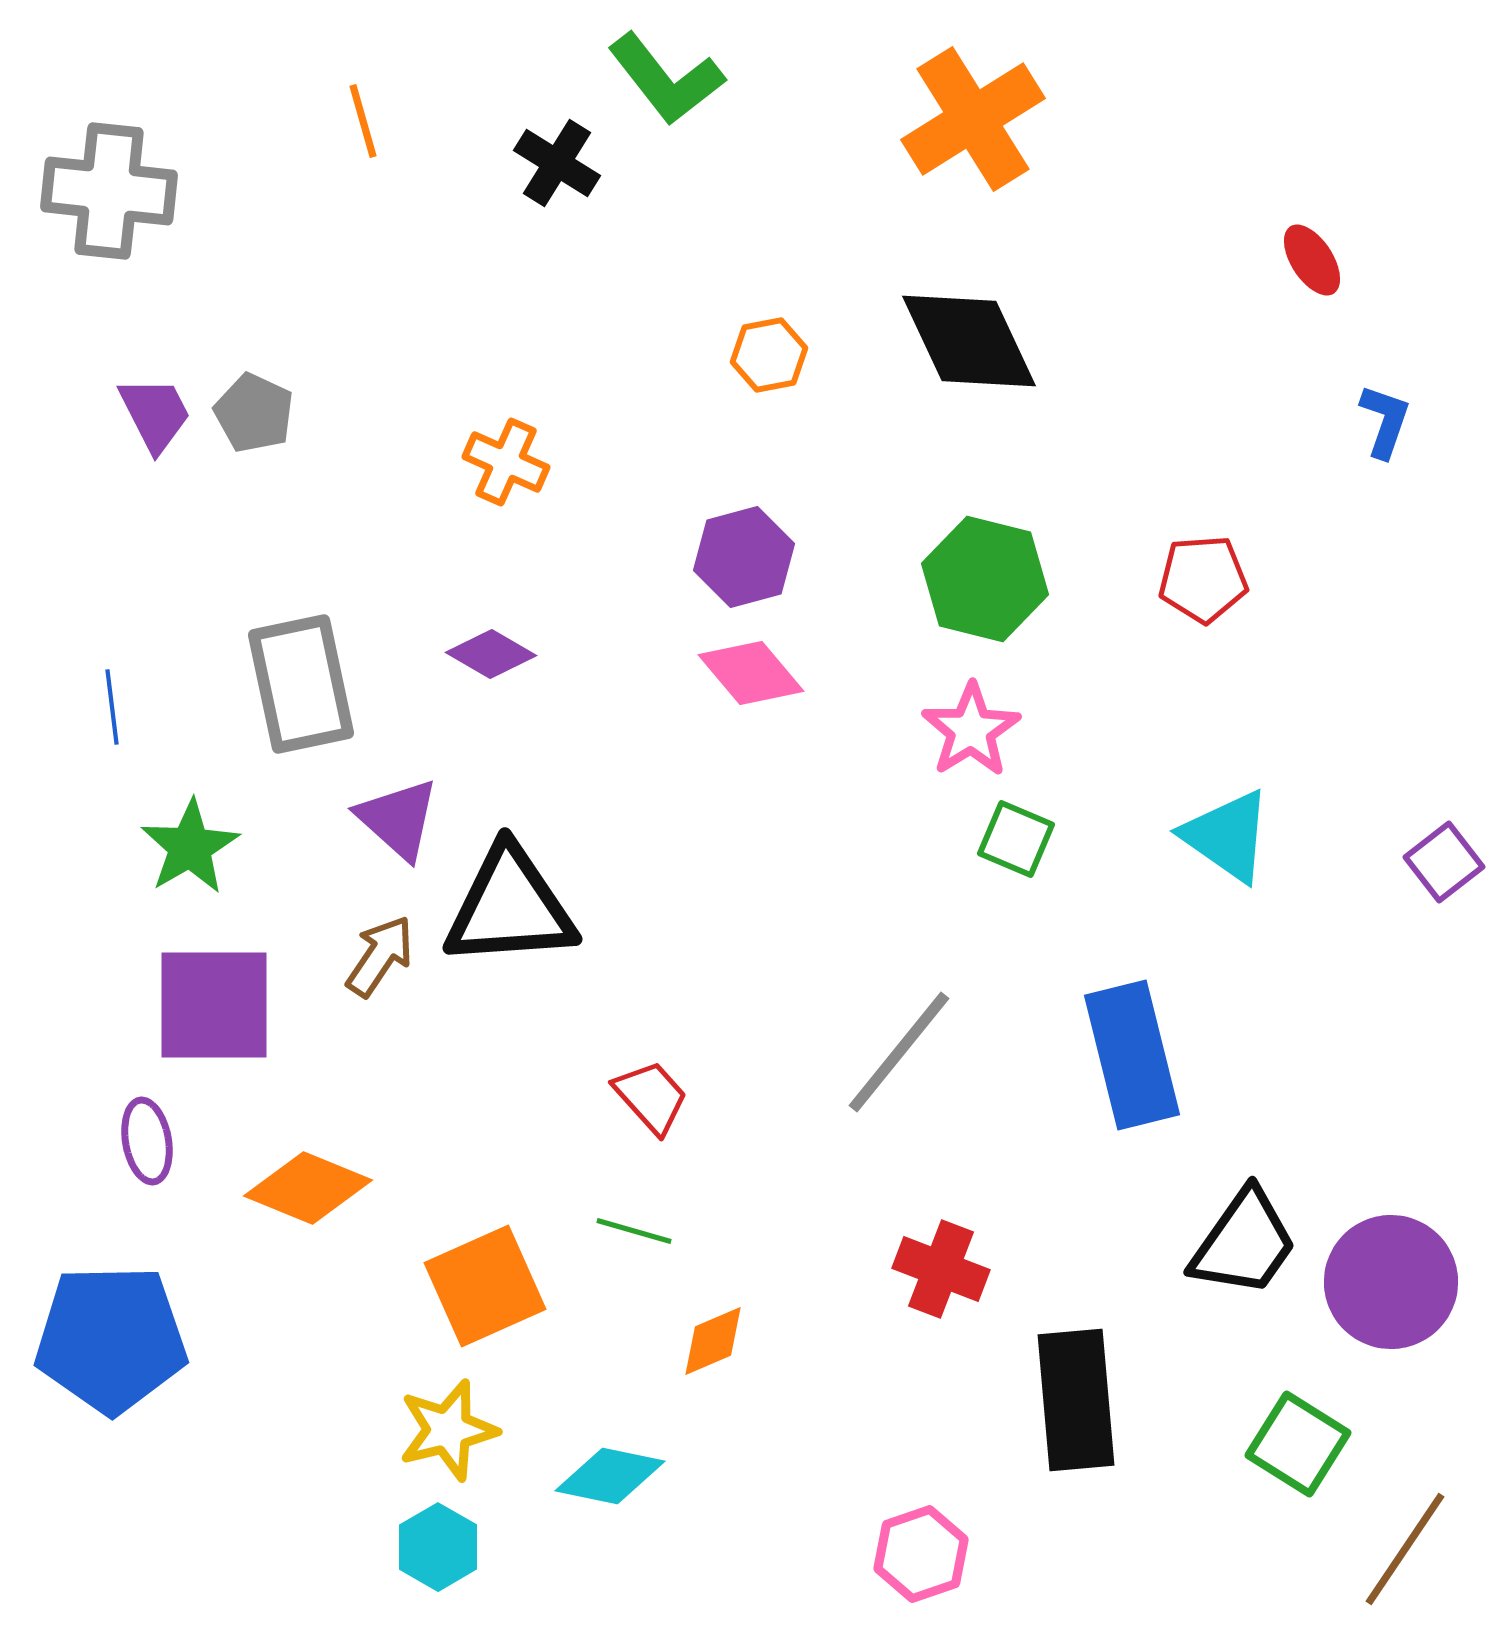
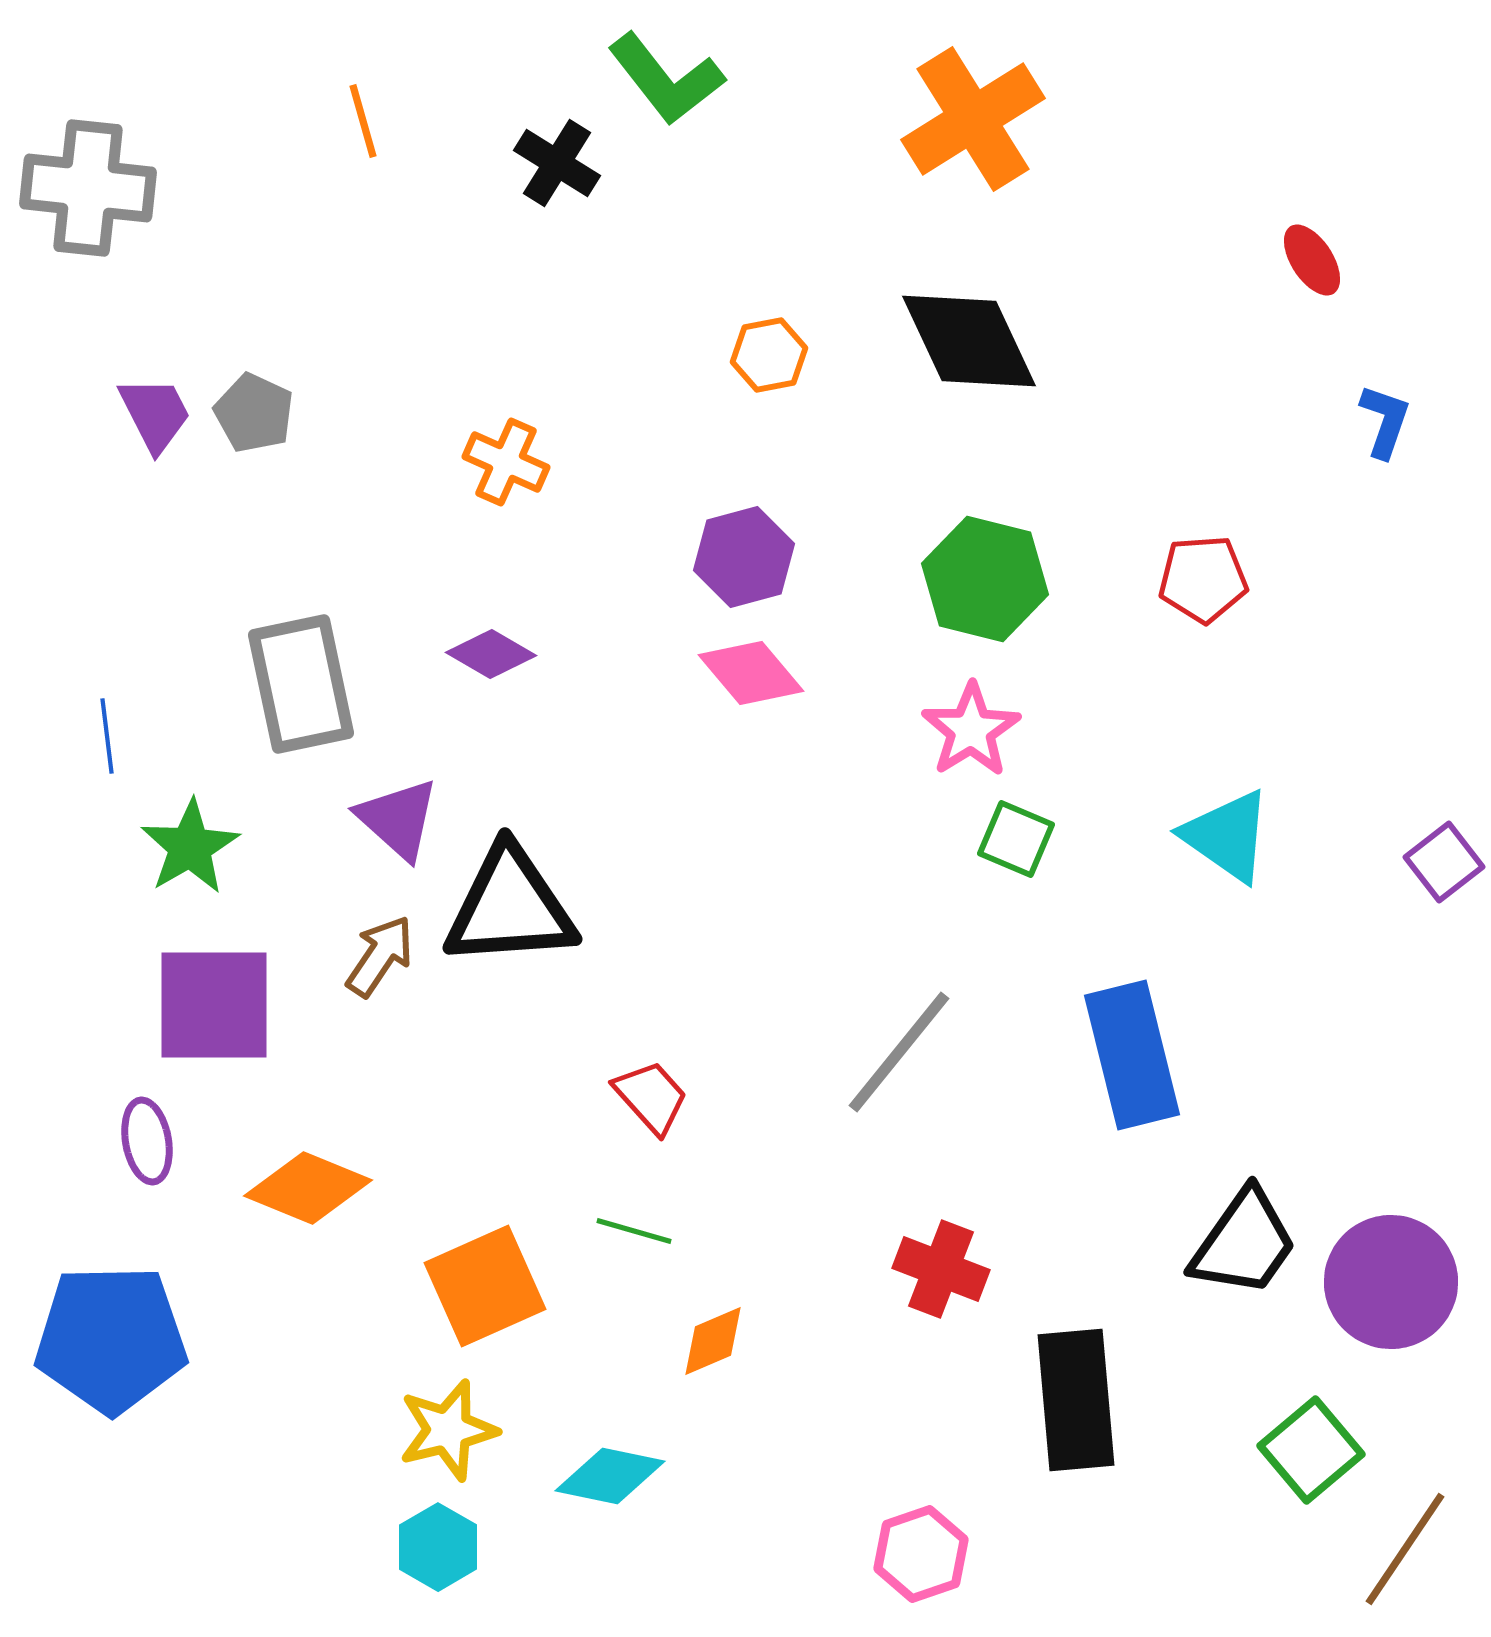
gray cross at (109, 191): moved 21 px left, 3 px up
blue line at (112, 707): moved 5 px left, 29 px down
green square at (1298, 1444): moved 13 px right, 6 px down; rotated 18 degrees clockwise
